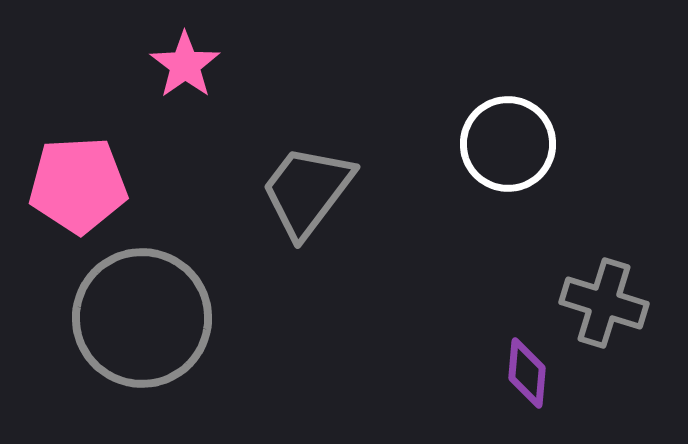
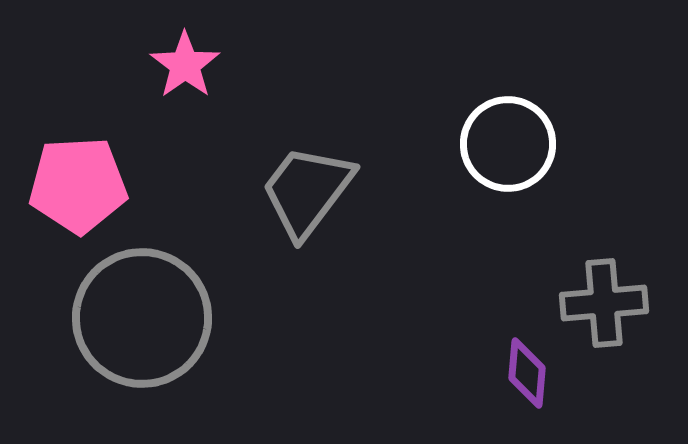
gray cross: rotated 22 degrees counterclockwise
